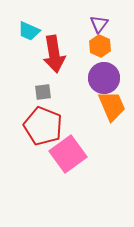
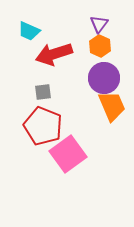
red arrow: rotated 81 degrees clockwise
